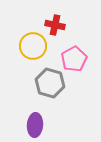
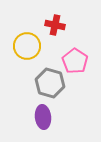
yellow circle: moved 6 px left
pink pentagon: moved 1 px right, 2 px down; rotated 10 degrees counterclockwise
purple ellipse: moved 8 px right, 8 px up; rotated 10 degrees counterclockwise
